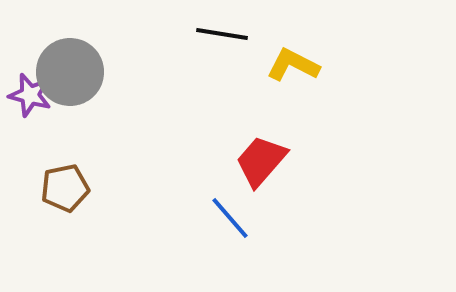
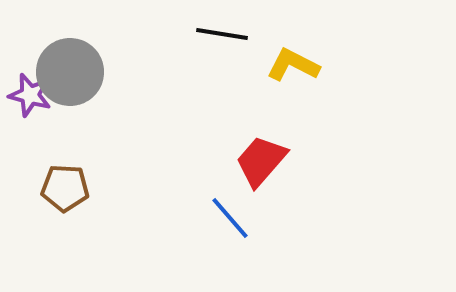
brown pentagon: rotated 15 degrees clockwise
